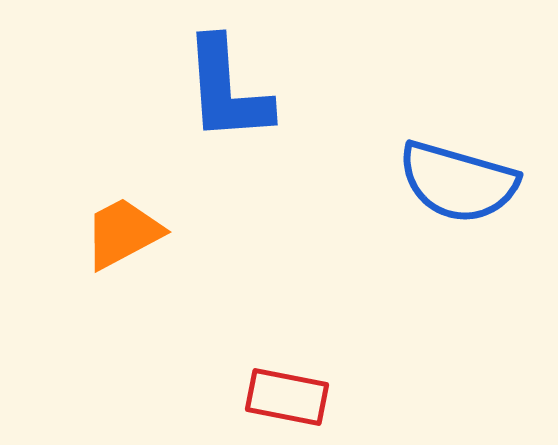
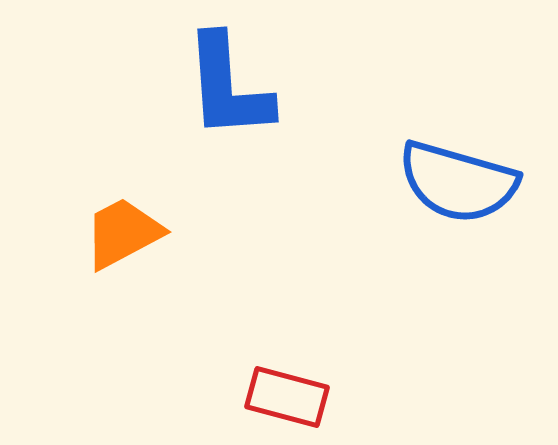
blue L-shape: moved 1 px right, 3 px up
red rectangle: rotated 4 degrees clockwise
